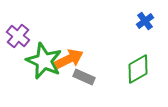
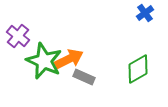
blue cross: moved 8 px up
